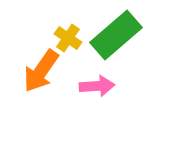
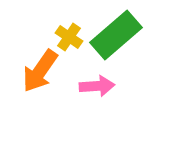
yellow cross: moved 1 px right, 1 px up
orange arrow: moved 1 px left
